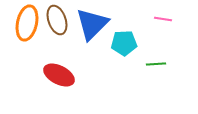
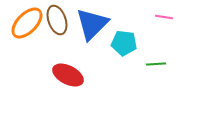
pink line: moved 1 px right, 2 px up
orange ellipse: rotated 32 degrees clockwise
cyan pentagon: rotated 10 degrees clockwise
red ellipse: moved 9 px right
